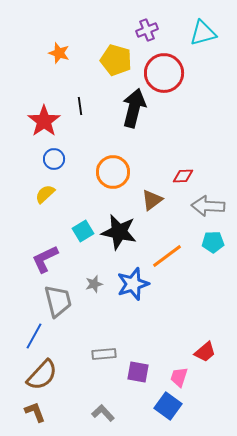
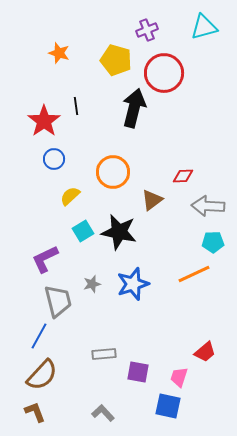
cyan triangle: moved 1 px right, 6 px up
black line: moved 4 px left
yellow semicircle: moved 25 px right, 2 px down
orange line: moved 27 px right, 18 px down; rotated 12 degrees clockwise
gray star: moved 2 px left
blue line: moved 5 px right
blue square: rotated 24 degrees counterclockwise
